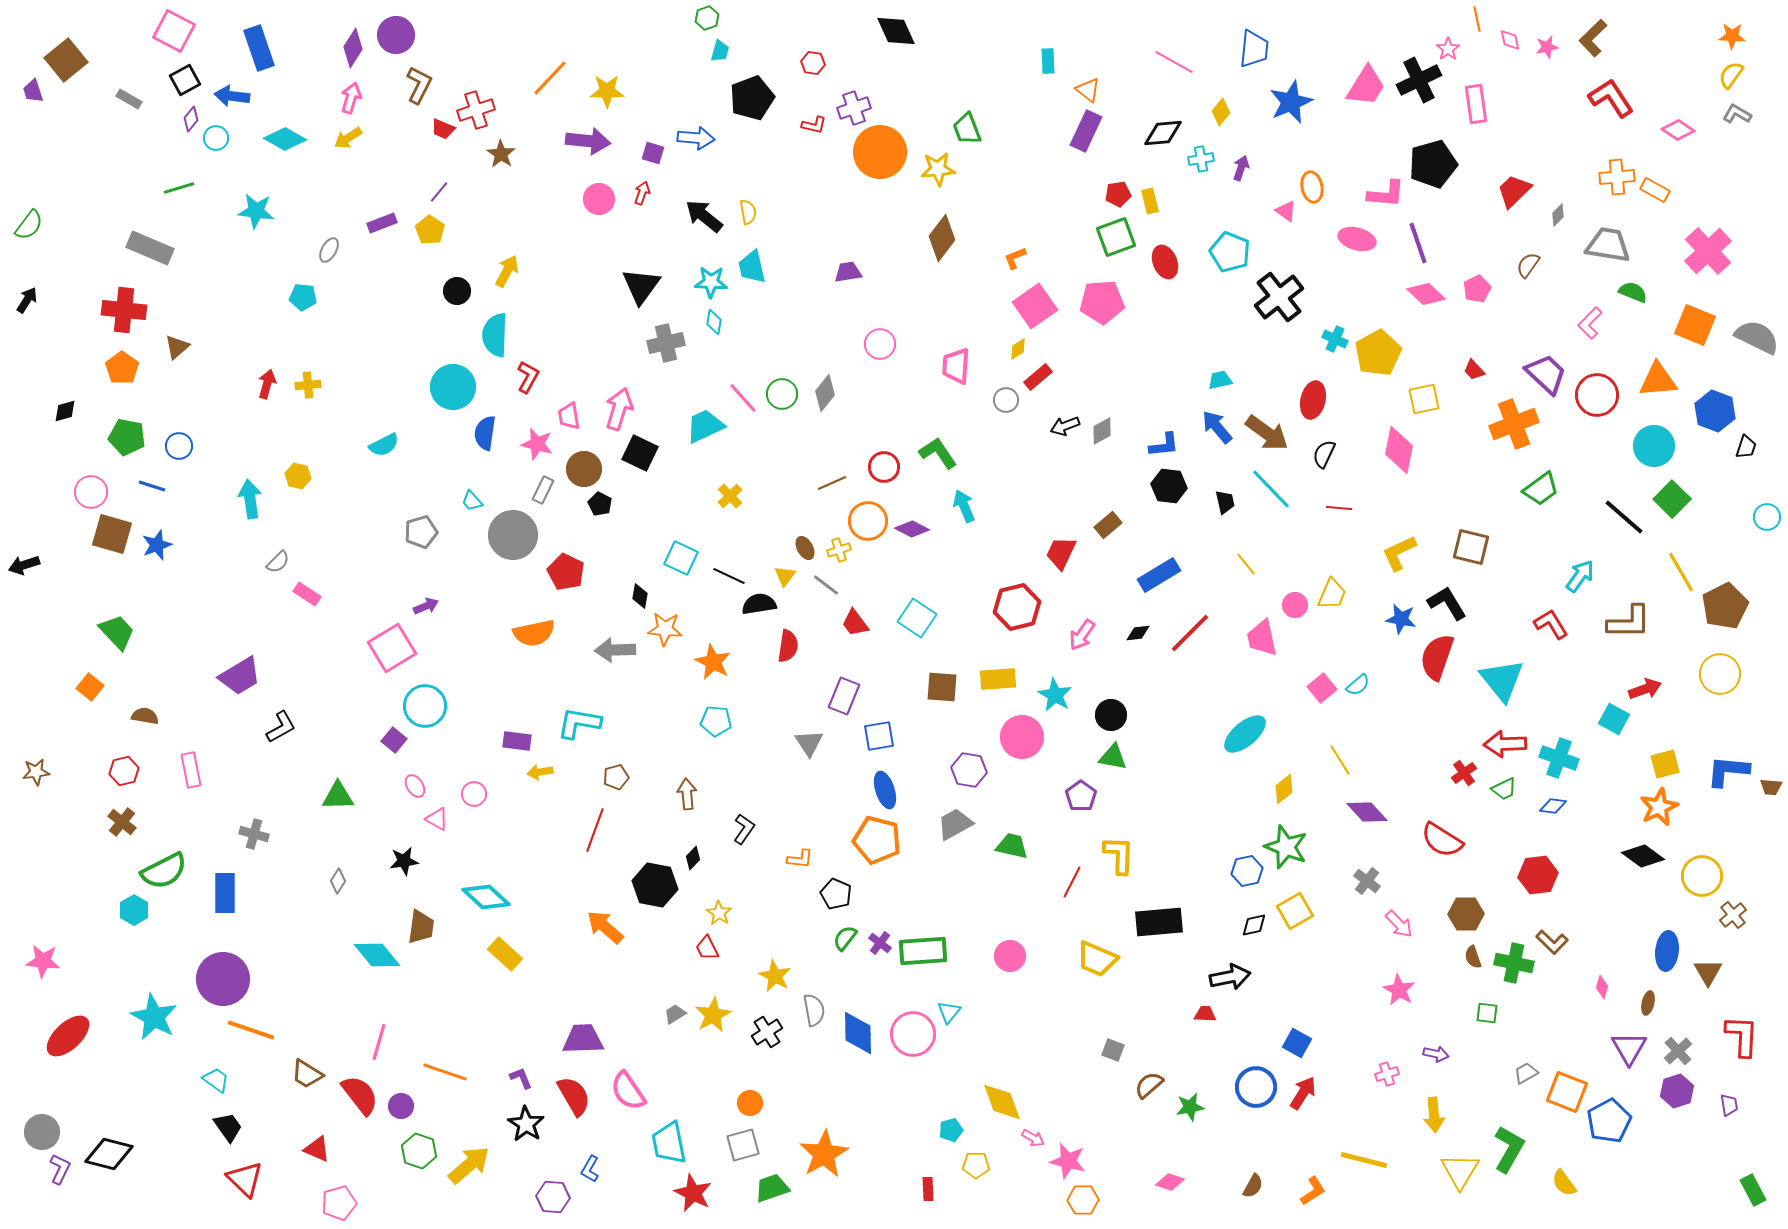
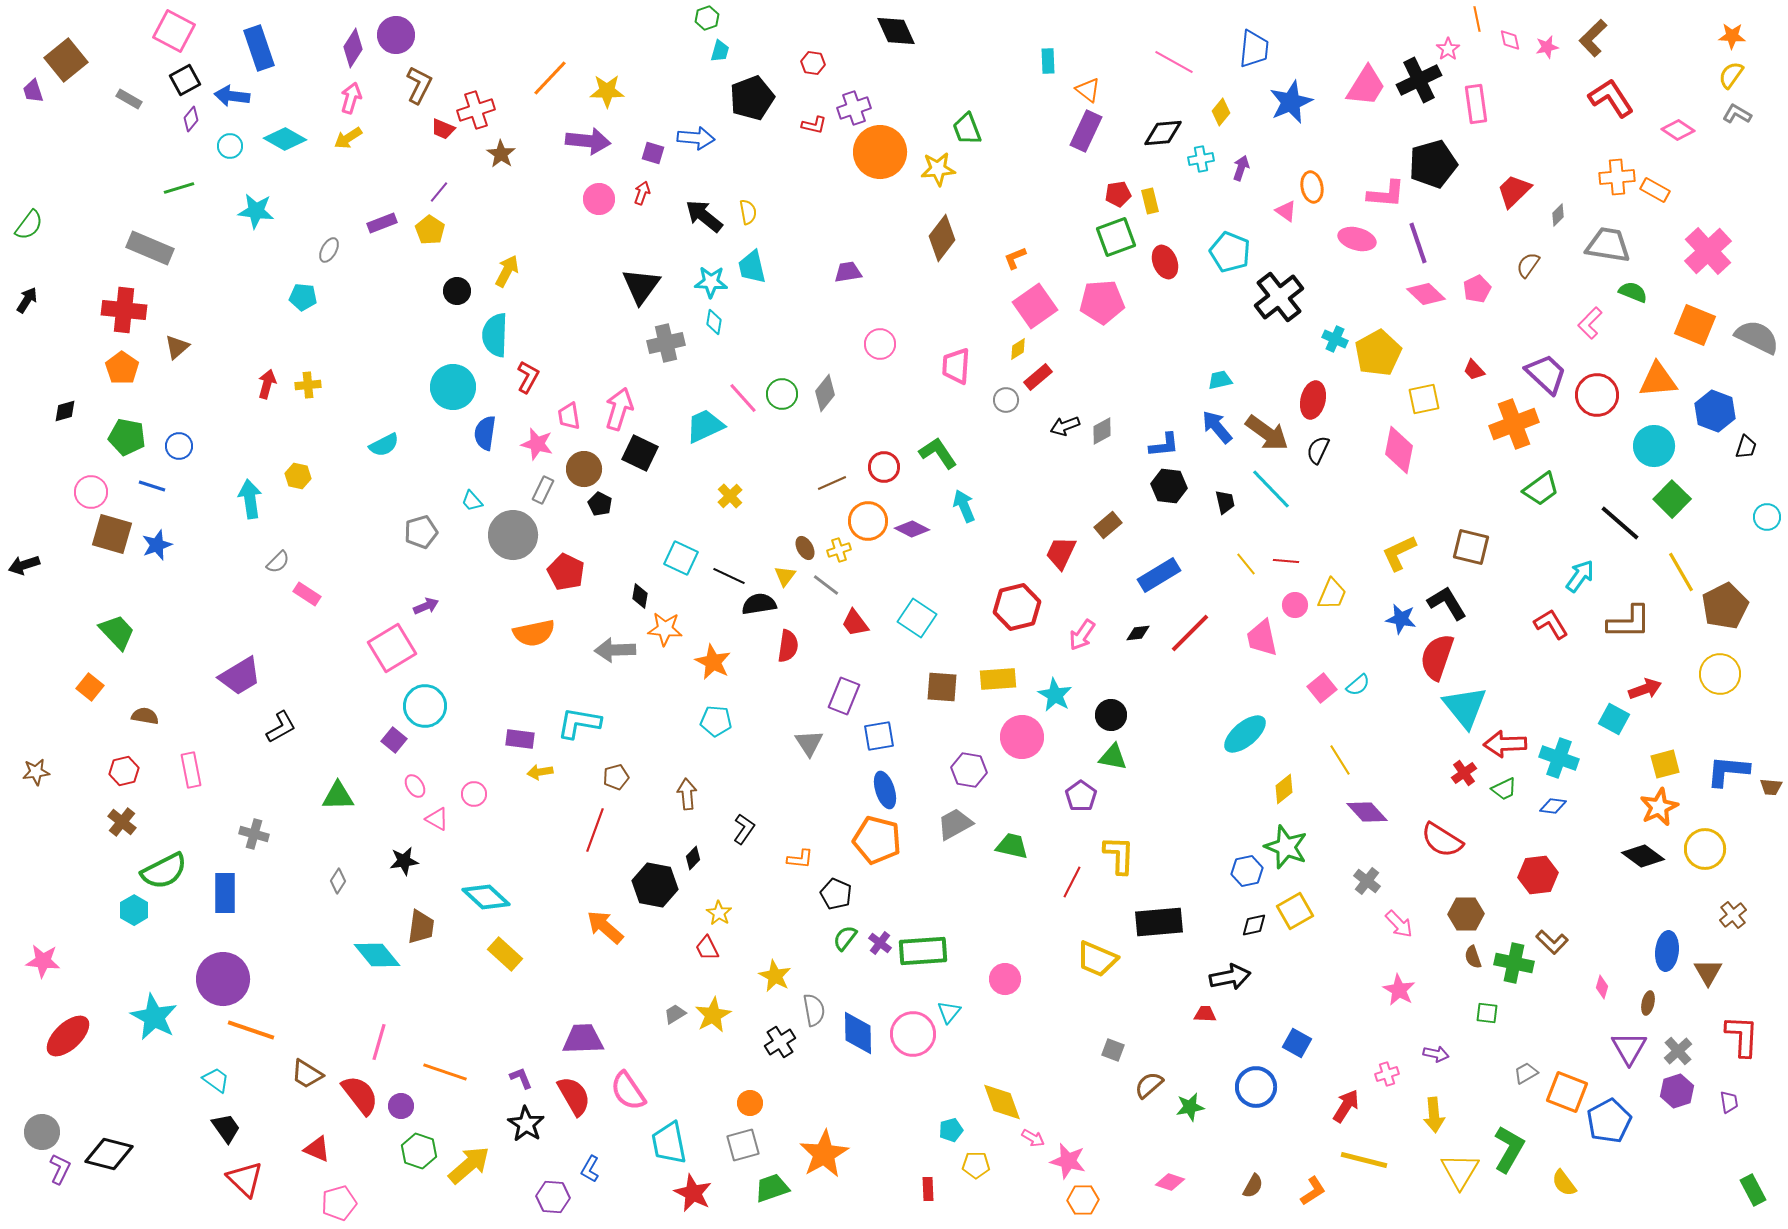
cyan circle at (216, 138): moved 14 px right, 8 px down
black semicircle at (1324, 454): moved 6 px left, 4 px up
red line at (1339, 508): moved 53 px left, 53 px down
black line at (1624, 517): moved 4 px left, 6 px down
cyan triangle at (1502, 680): moved 37 px left, 27 px down
purple rectangle at (517, 741): moved 3 px right, 2 px up
yellow circle at (1702, 876): moved 3 px right, 27 px up
pink circle at (1010, 956): moved 5 px left, 23 px down
black cross at (767, 1032): moved 13 px right, 10 px down
red arrow at (1303, 1093): moved 43 px right, 13 px down
purple trapezoid at (1729, 1105): moved 3 px up
black trapezoid at (228, 1127): moved 2 px left, 1 px down
